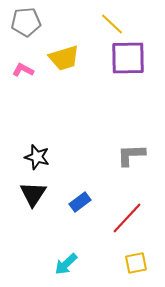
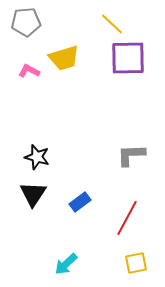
pink L-shape: moved 6 px right, 1 px down
red line: rotated 15 degrees counterclockwise
